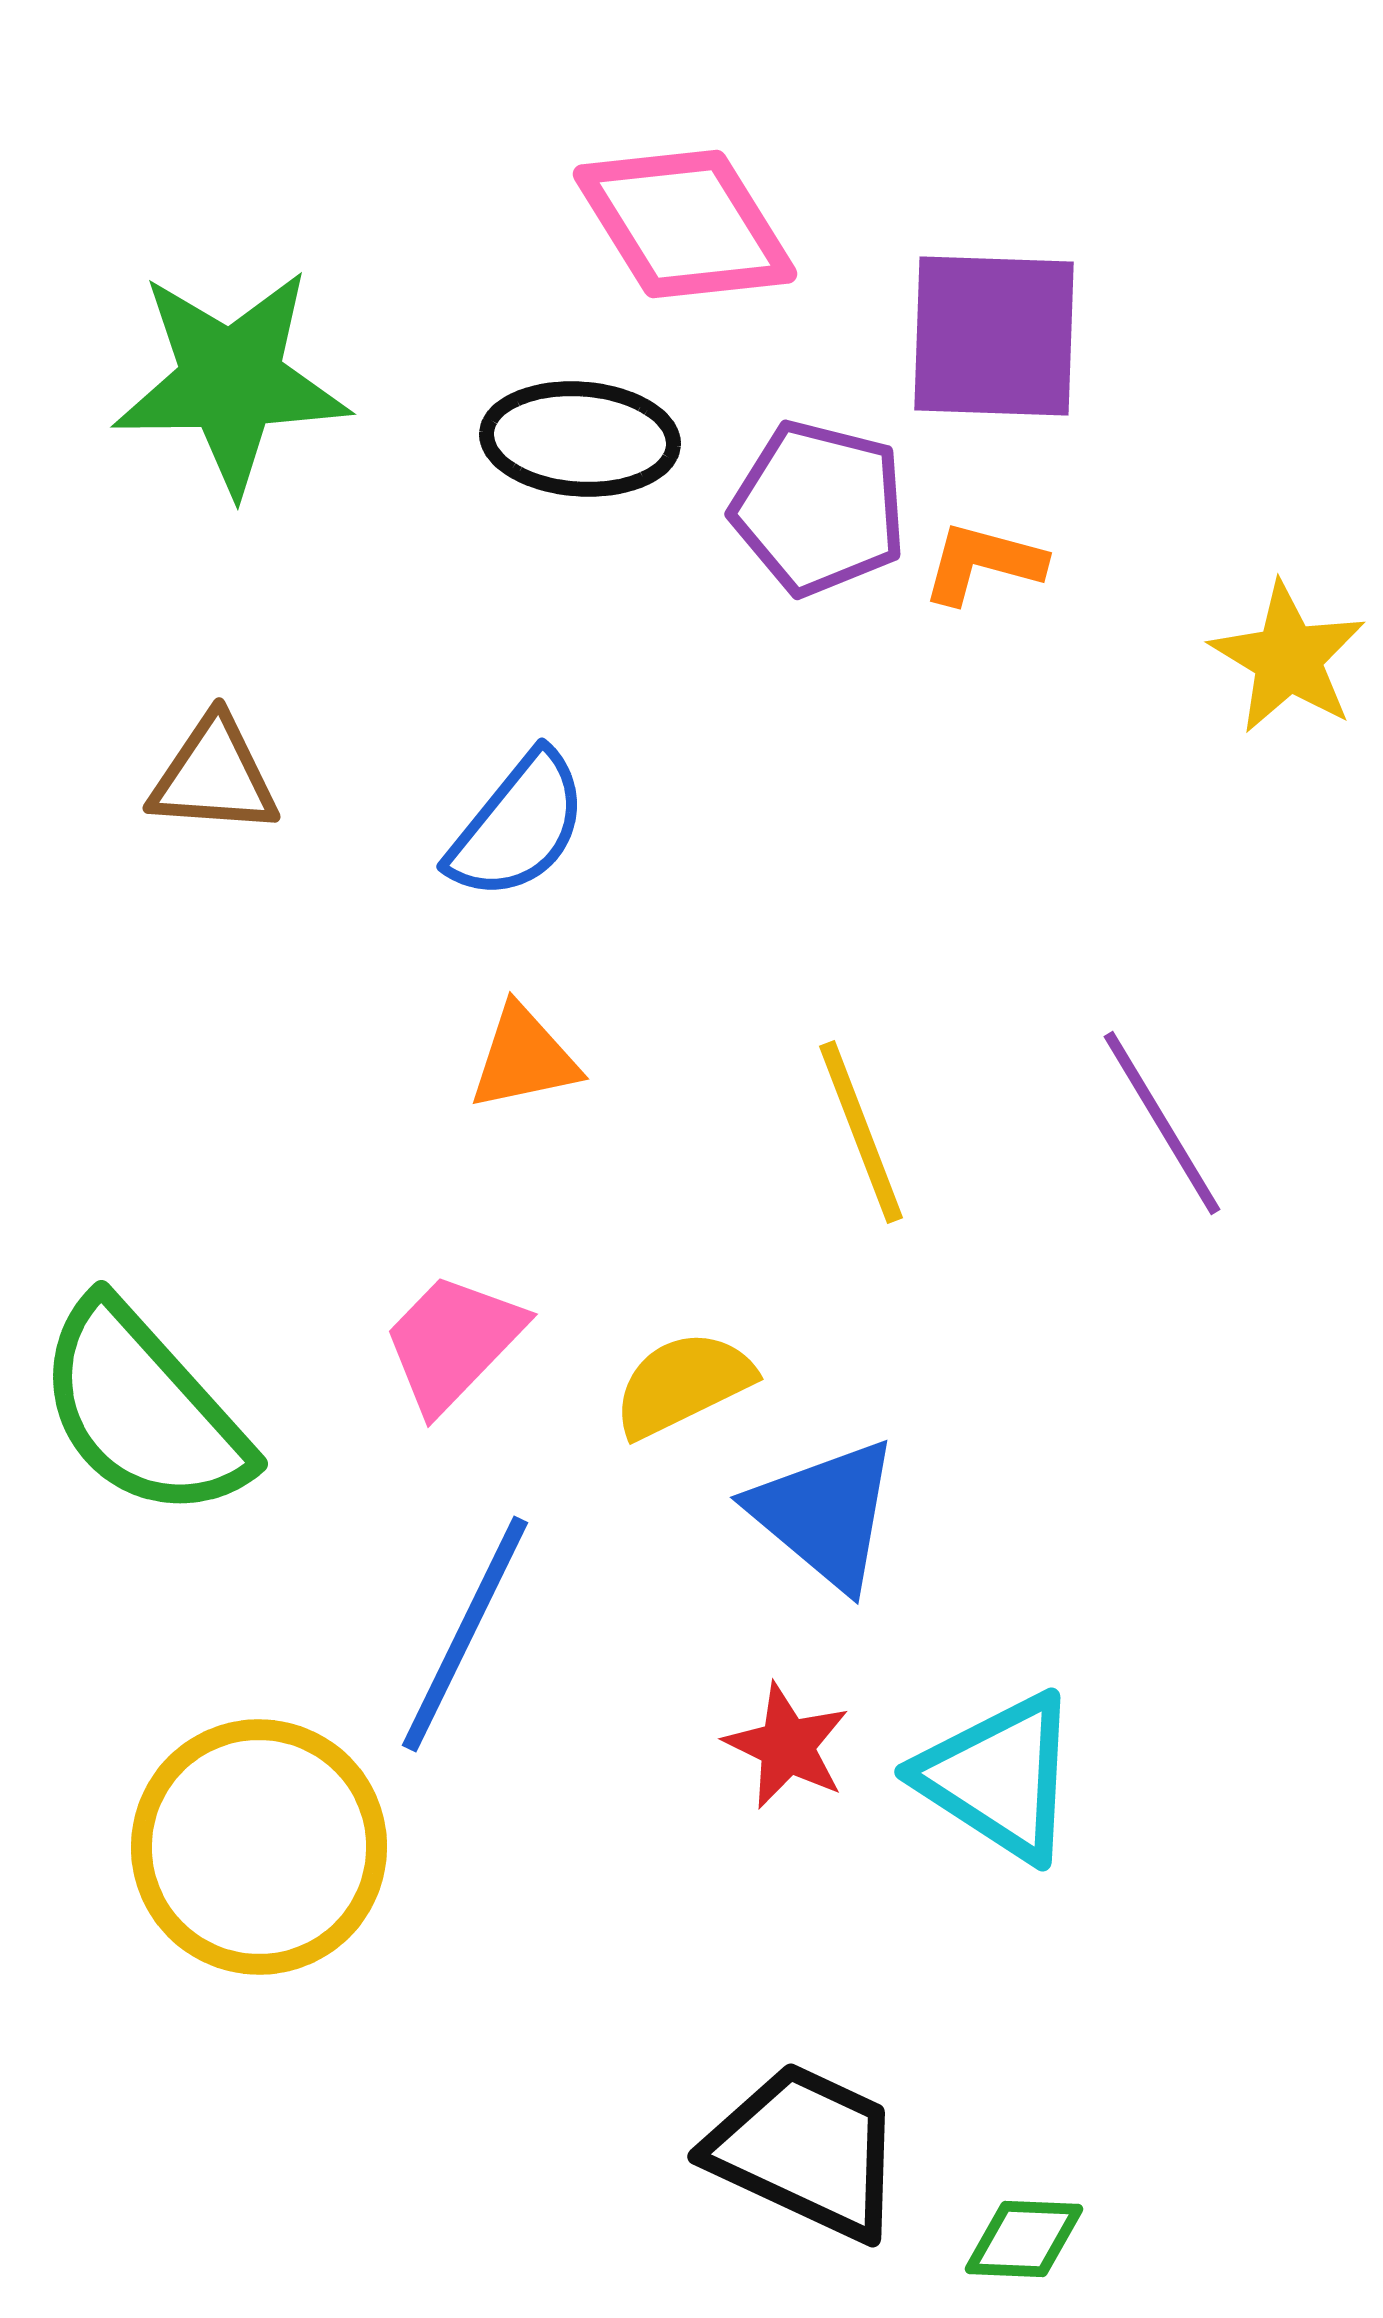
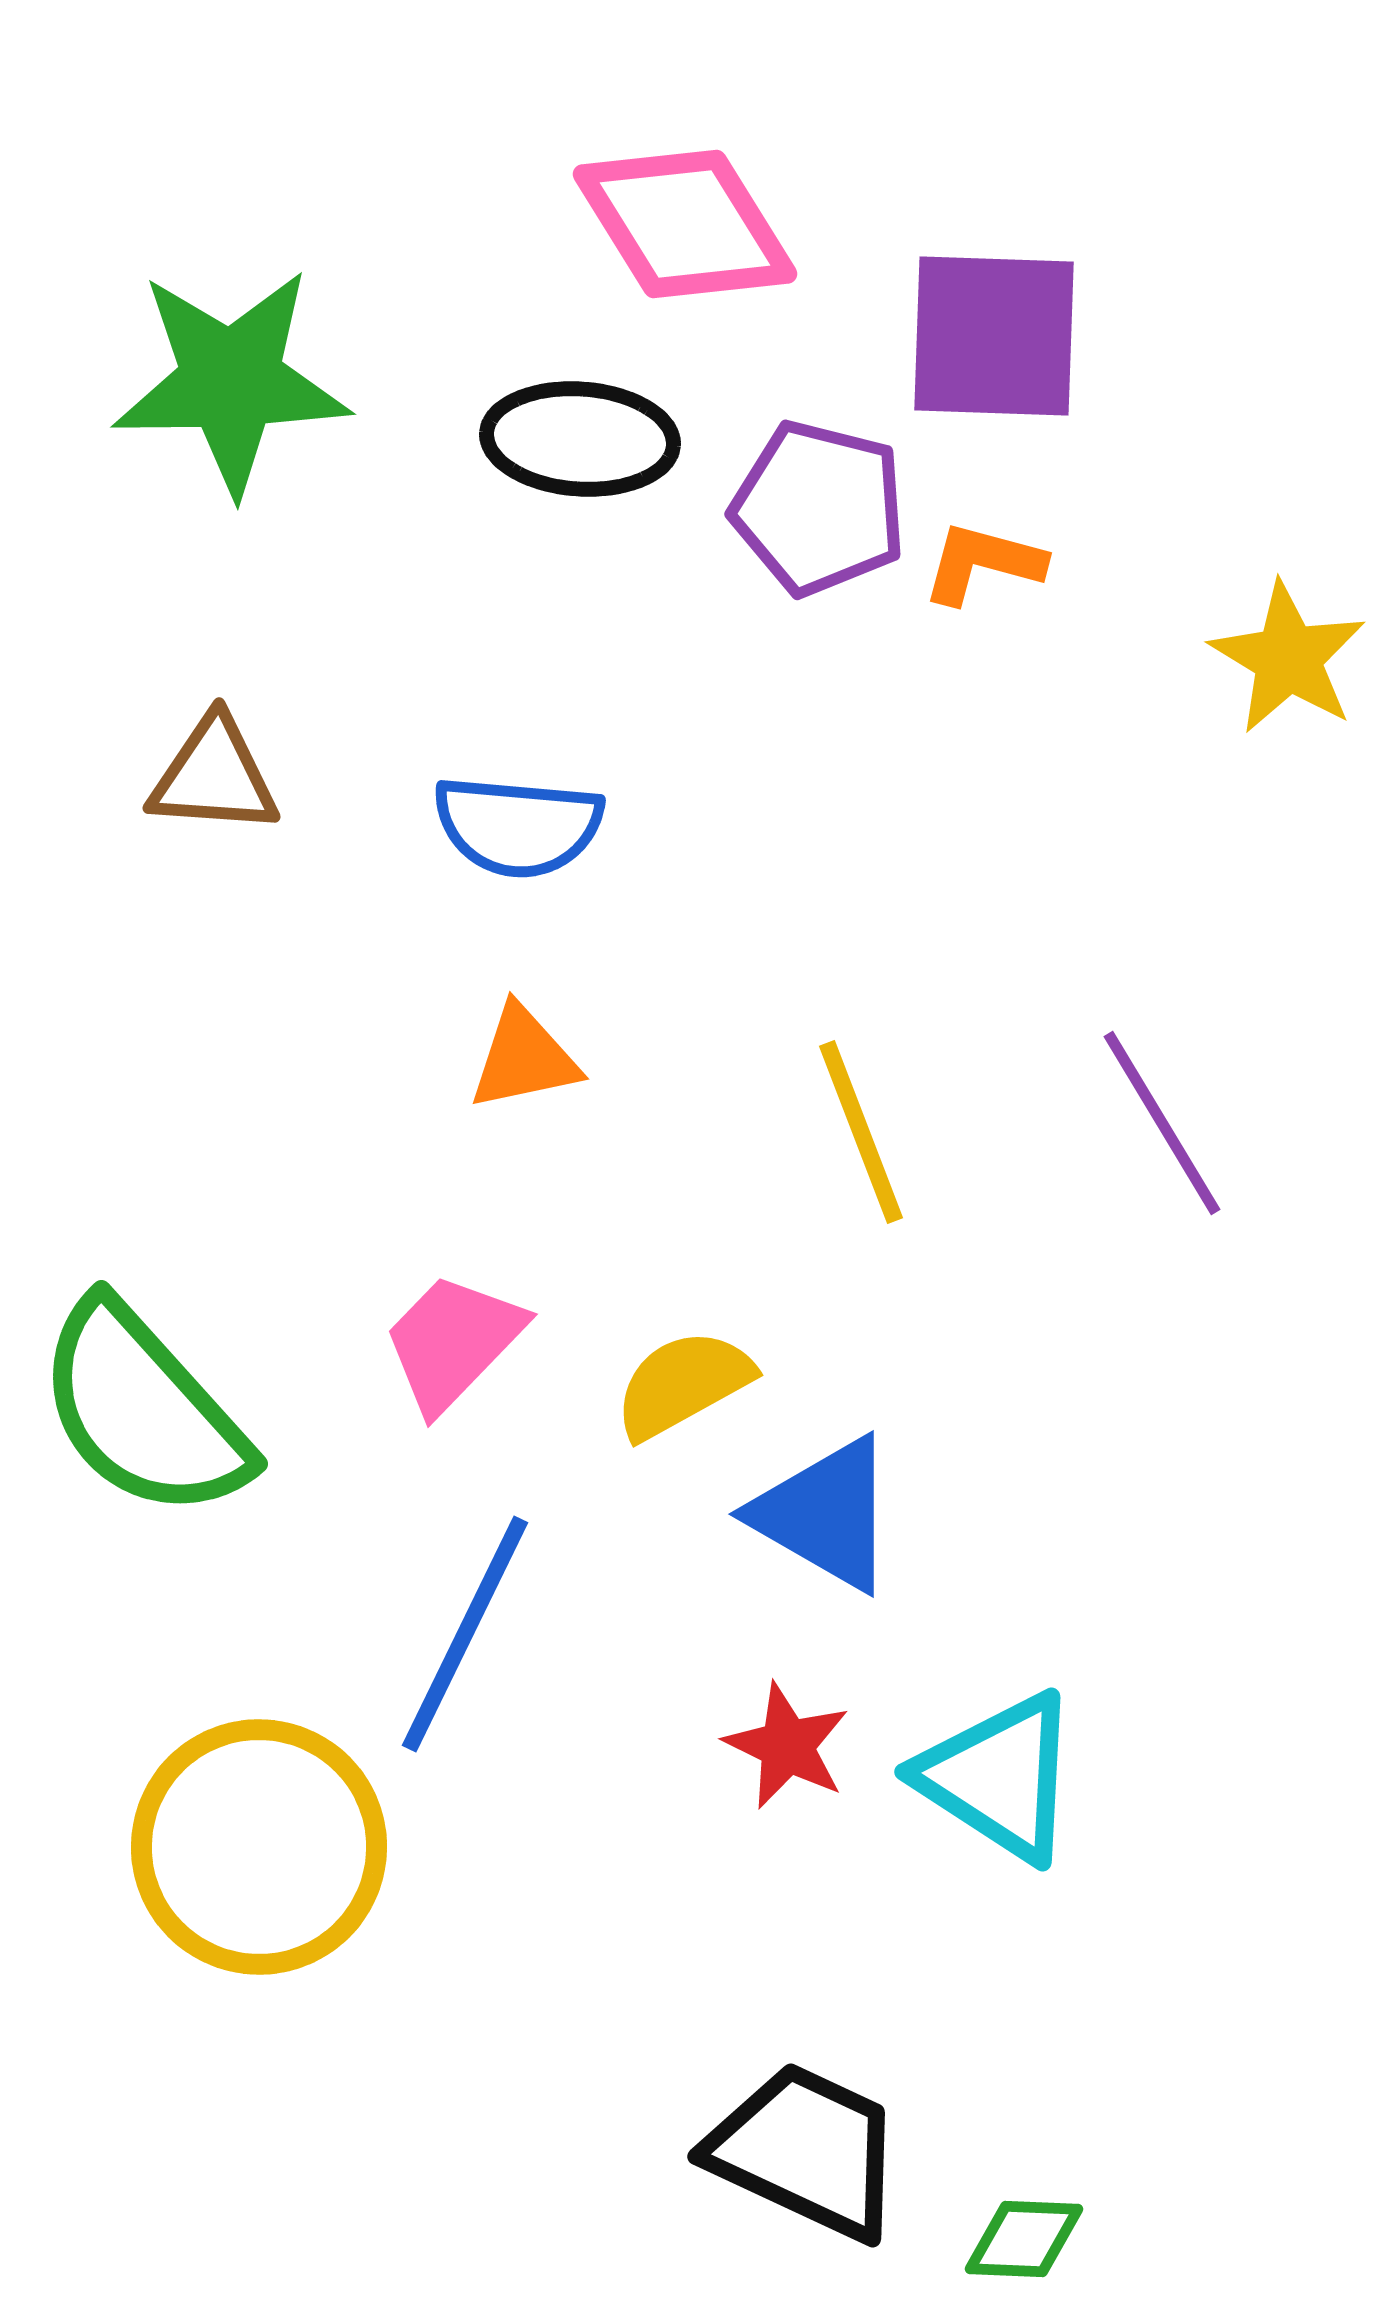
blue semicircle: rotated 56 degrees clockwise
yellow semicircle: rotated 3 degrees counterclockwise
blue triangle: rotated 10 degrees counterclockwise
